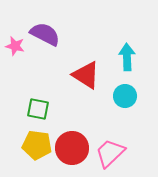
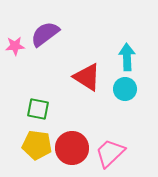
purple semicircle: rotated 64 degrees counterclockwise
pink star: rotated 18 degrees counterclockwise
red triangle: moved 1 px right, 2 px down
cyan circle: moved 7 px up
